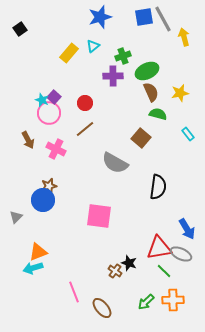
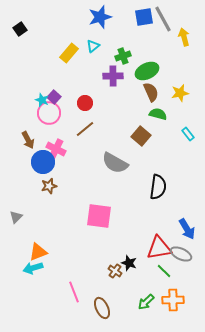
brown square: moved 2 px up
blue circle: moved 38 px up
brown ellipse: rotated 15 degrees clockwise
